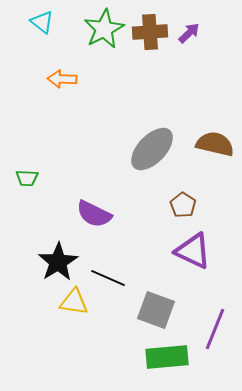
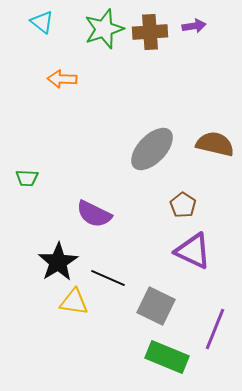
green star: rotated 9 degrees clockwise
purple arrow: moved 5 px right, 7 px up; rotated 35 degrees clockwise
gray square: moved 4 px up; rotated 6 degrees clockwise
green rectangle: rotated 27 degrees clockwise
